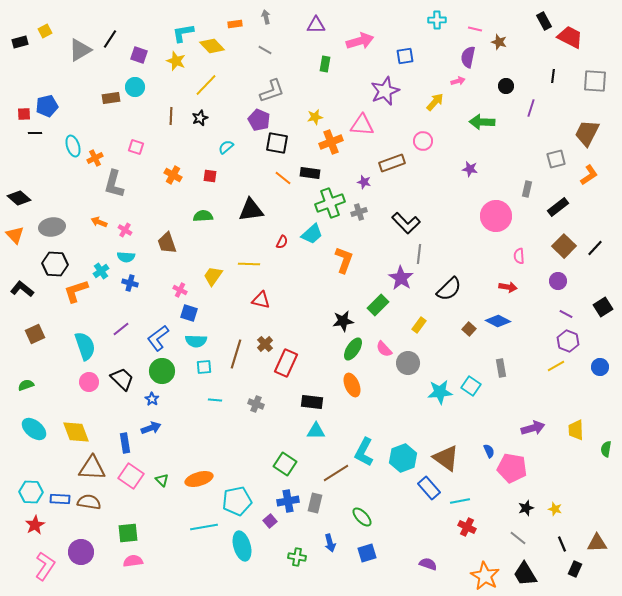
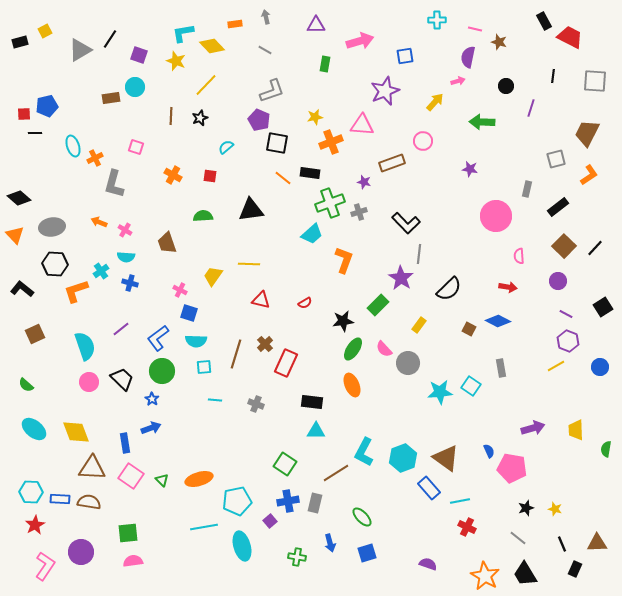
red semicircle at (282, 242): moved 23 px right, 61 px down; rotated 32 degrees clockwise
brown square at (469, 329): rotated 16 degrees counterclockwise
green semicircle at (26, 385): rotated 119 degrees counterclockwise
